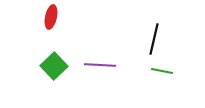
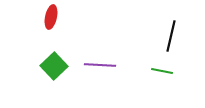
black line: moved 17 px right, 3 px up
